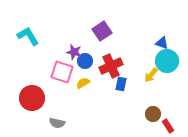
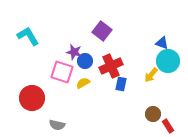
purple square: rotated 18 degrees counterclockwise
cyan circle: moved 1 px right
gray semicircle: moved 2 px down
